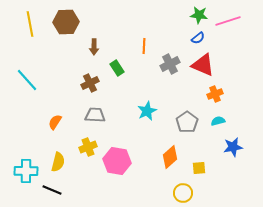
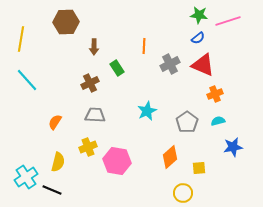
yellow line: moved 9 px left, 15 px down; rotated 20 degrees clockwise
cyan cross: moved 6 px down; rotated 35 degrees counterclockwise
